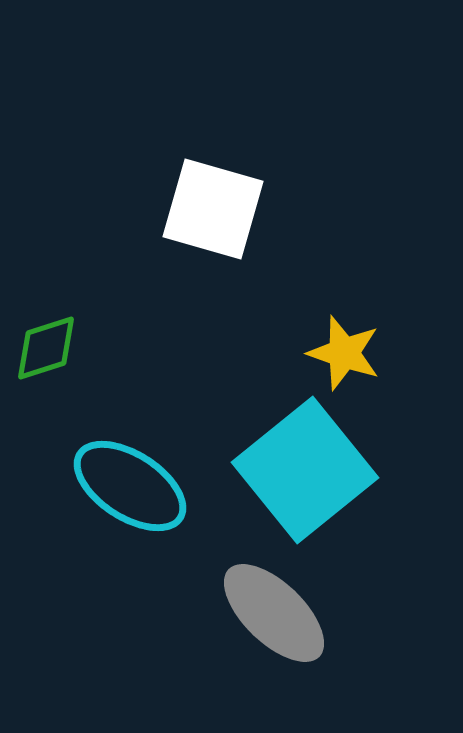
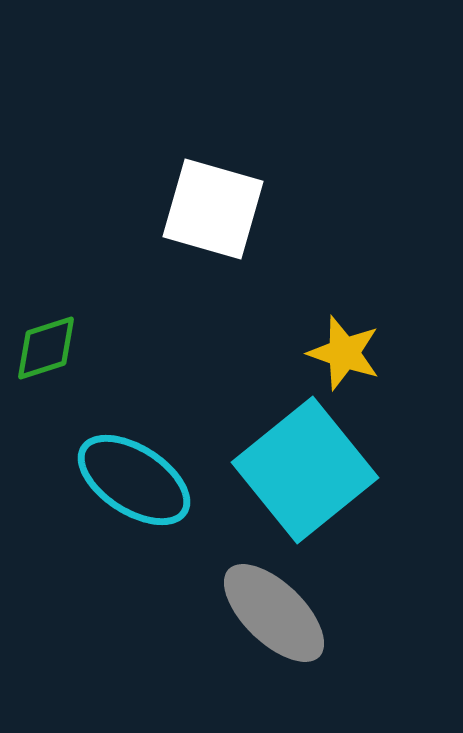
cyan ellipse: moved 4 px right, 6 px up
